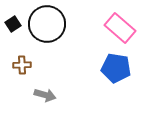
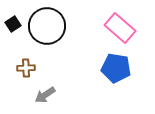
black circle: moved 2 px down
brown cross: moved 4 px right, 3 px down
gray arrow: rotated 130 degrees clockwise
